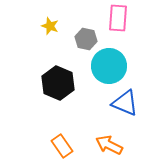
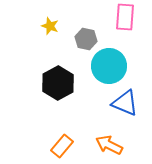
pink rectangle: moved 7 px right, 1 px up
black hexagon: rotated 8 degrees clockwise
orange rectangle: rotated 75 degrees clockwise
